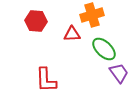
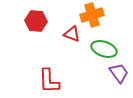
red triangle: rotated 24 degrees clockwise
green ellipse: rotated 25 degrees counterclockwise
red L-shape: moved 3 px right, 1 px down
